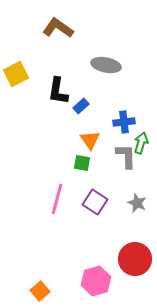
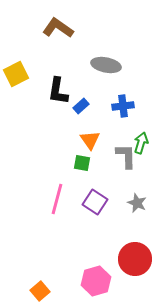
blue cross: moved 1 px left, 16 px up
